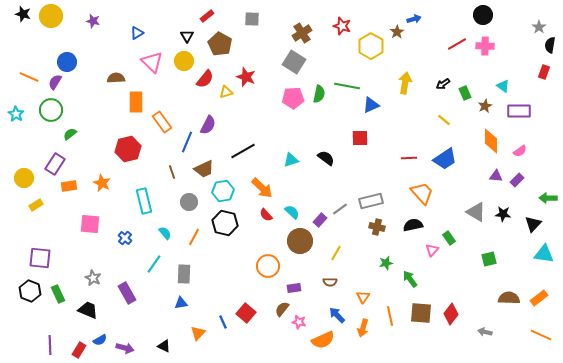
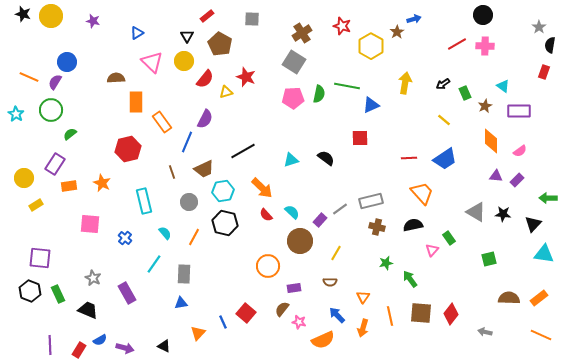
purple semicircle at (208, 125): moved 3 px left, 6 px up
